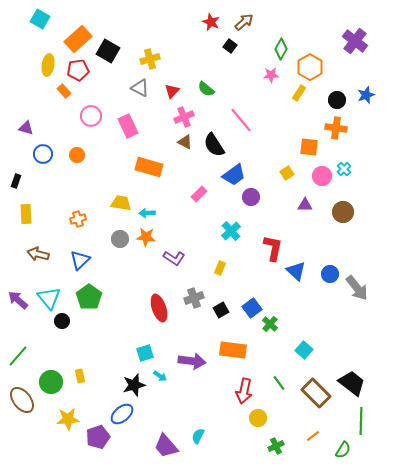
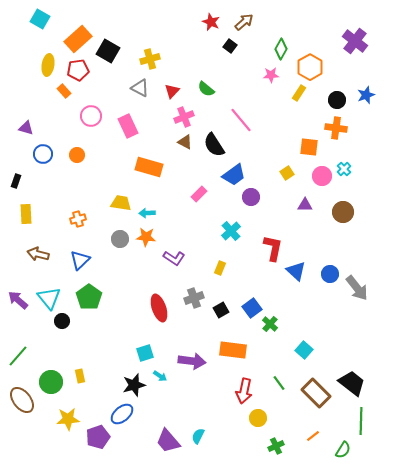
purple trapezoid at (166, 446): moved 2 px right, 5 px up
